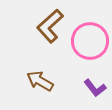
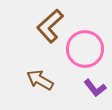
pink circle: moved 5 px left, 8 px down
brown arrow: moved 1 px up
